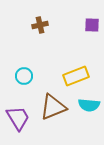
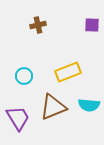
brown cross: moved 2 px left
yellow rectangle: moved 8 px left, 4 px up
